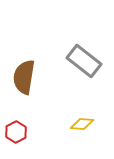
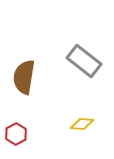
red hexagon: moved 2 px down
